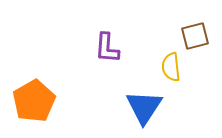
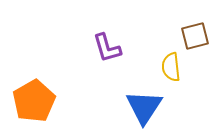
purple L-shape: rotated 20 degrees counterclockwise
